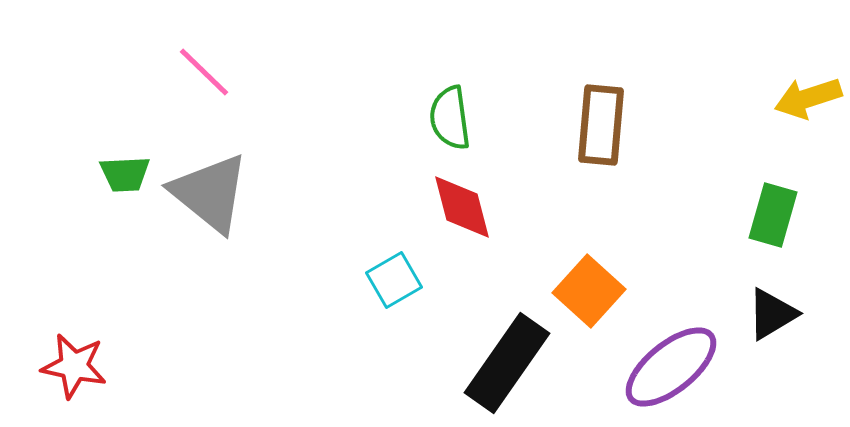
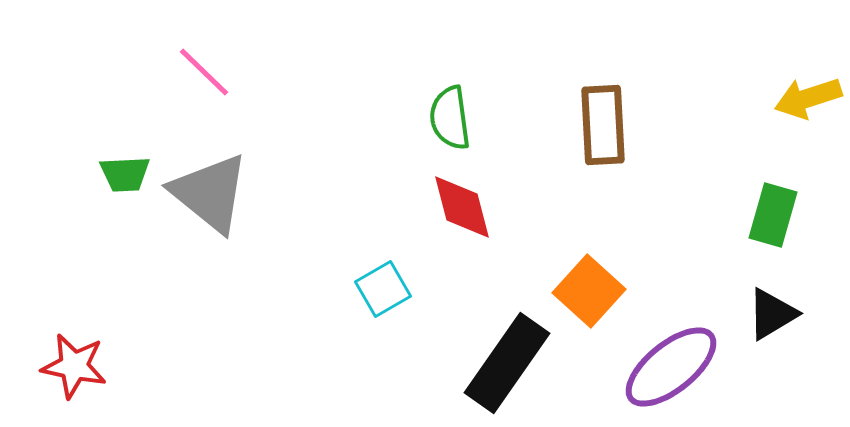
brown rectangle: moved 2 px right; rotated 8 degrees counterclockwise
cyan square: moved 11 px left, 9 px down
